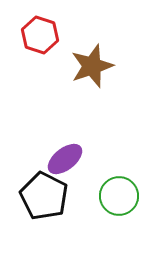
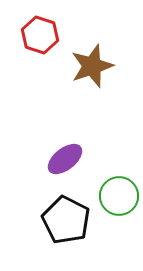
black pentagon: moved 22 px right, 24 px down
